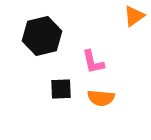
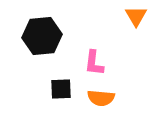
orange triangle: moved 2 px right; rotated 25 degrees counterclockwise
black hexagon: rotated 9 degrees clockwise
pink L-shape: moved 1 px right, 1 px down; rotated 20 degrees clockwise
